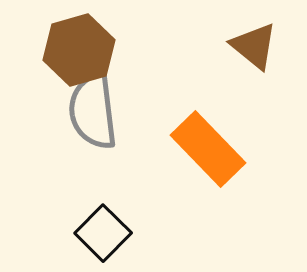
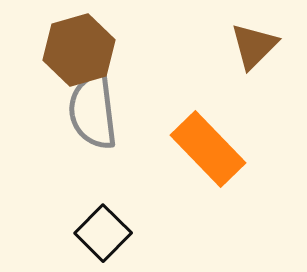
brown triangle: rotated 36 degrees clockwise
